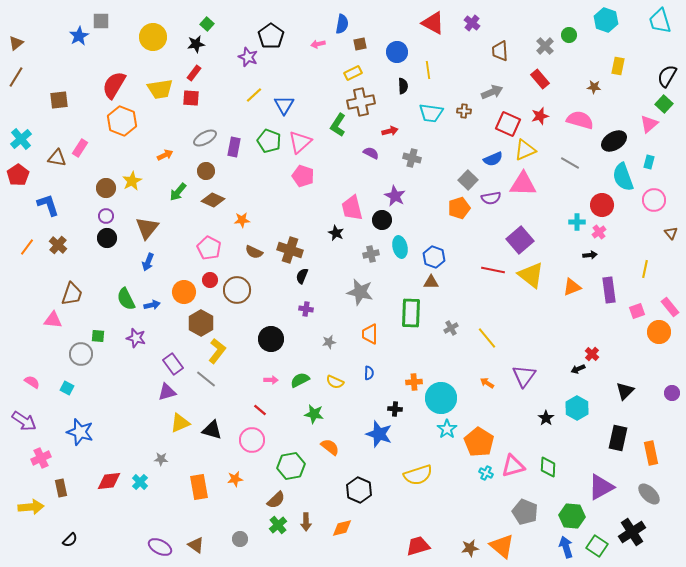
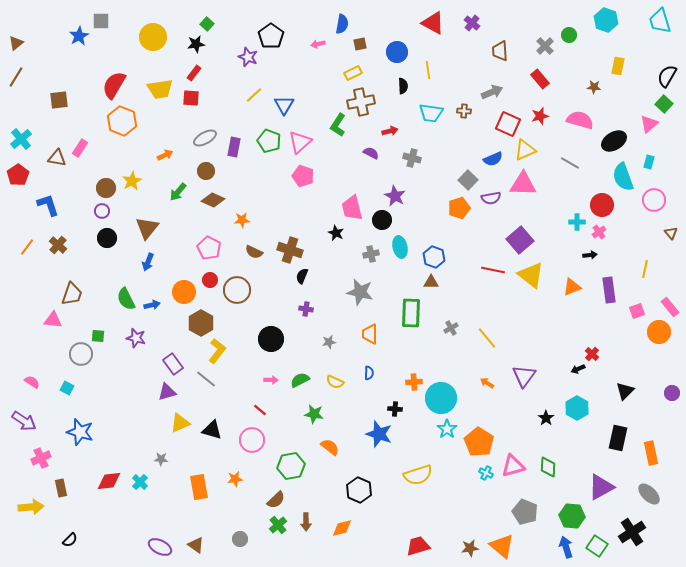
purple circle at (106, 216): moved 4 px left, 5 px up
